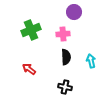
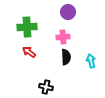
purple circle: moved 6 px left
green cross: moved 4 px left, 3 px up; rotated 18 degrees clockwise
pink cross: moved 3 px down
red arrow: moved 17 px up
black cross: moved 19 px left
